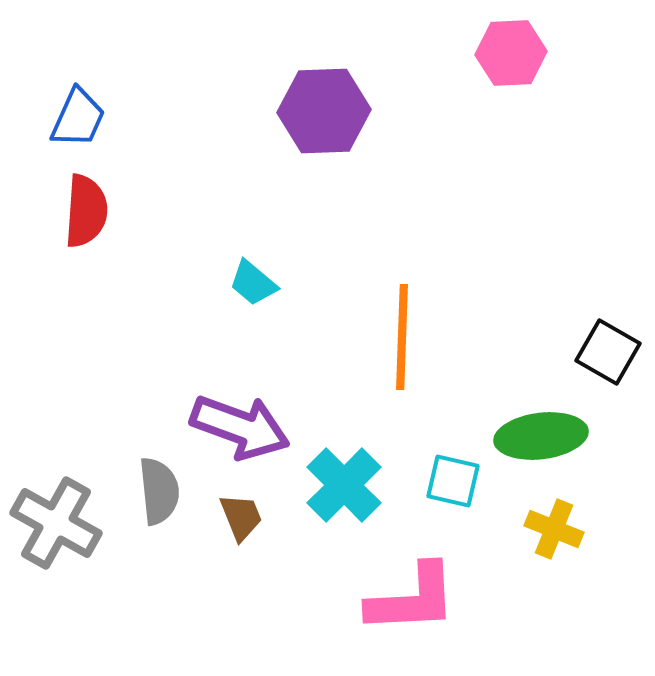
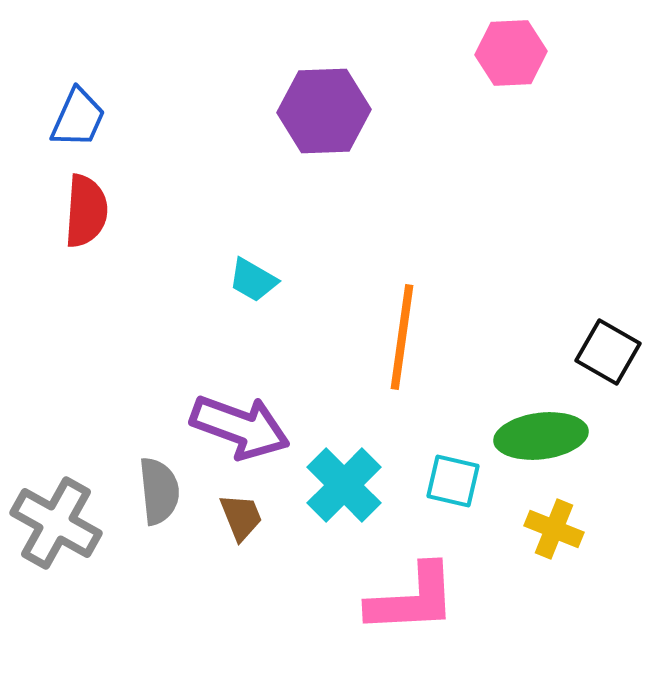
cyan trapezoid: moved 3 px up; rotated 10 degrees counterclockwise
orange line: rotated 6 degrees clockwise
